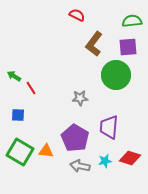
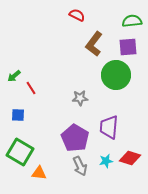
green arrow: rotated 72 degrees counterclockwise
orange triangle: moved 7 px left, 22 px down
cyan star: moved 1 px right
gray arrow: rotated 126 degrees counterclockwise
